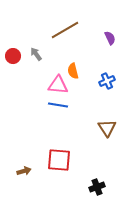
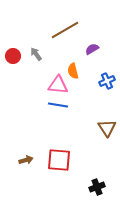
purple semicircle: moved 18 px left, 11 px down; rotated 96 degrees counterclockwise
brown arrow: moved 2 px right, 11 px up
